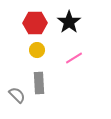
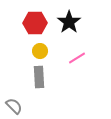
yellow circle: moved 3 px right, 1 px down
pink line: moved 3 px right
gray rectangle: moved 6 px up
gray semicircle: moved 3 px left, 11 px down
